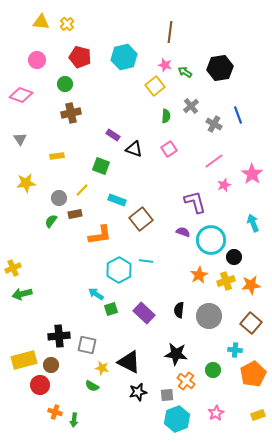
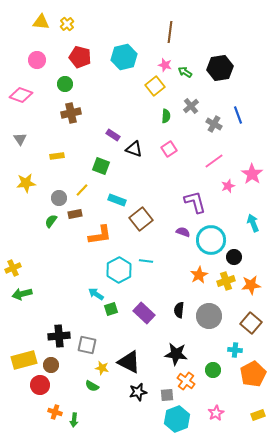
pink star at (224, 185): moved 4 px right, 1 px down
